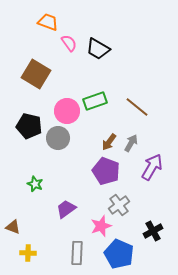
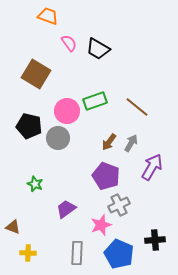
orange trapezoid: moved 6 px up
purple pentagon: moved 5 px down
gray cross: rotated 10 degrees clockwise
pink star: moved 1 px up
black cross: moved 2 px right, 9 px down; rotated 24 degrees clockwise
